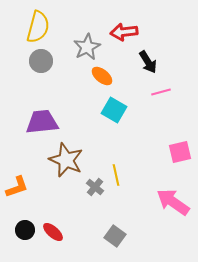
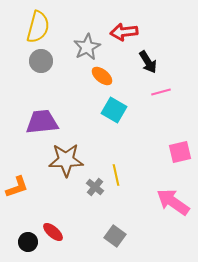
brown star: rotated 24 degrees counterclockwise
black circle: moved 3 px right, 12 px down
